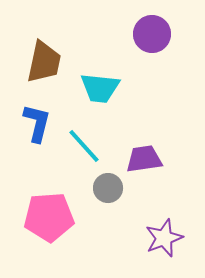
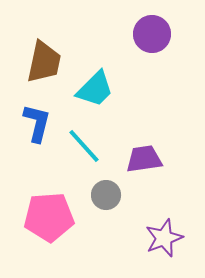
cyan trapezoid: moved 5 px left, 1 px down; rotated 51 degrees counterclockwise
gray circle: moved 2 px left, 7 px down
